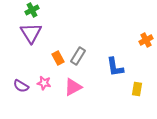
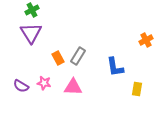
pink triangle: rotated 30 degrees clockwise
